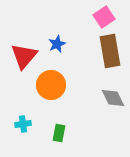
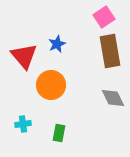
red triangle: rotated 20 degrees counterclockwise
